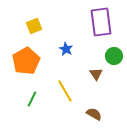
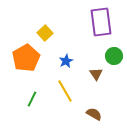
yellow square: moved 11 px right, 7 px down; rotated 21 degrees counterclockwise
blue star: moved 12 px down; rotated 16 degrees clockwise
orange pentagon: moved 3 px up
